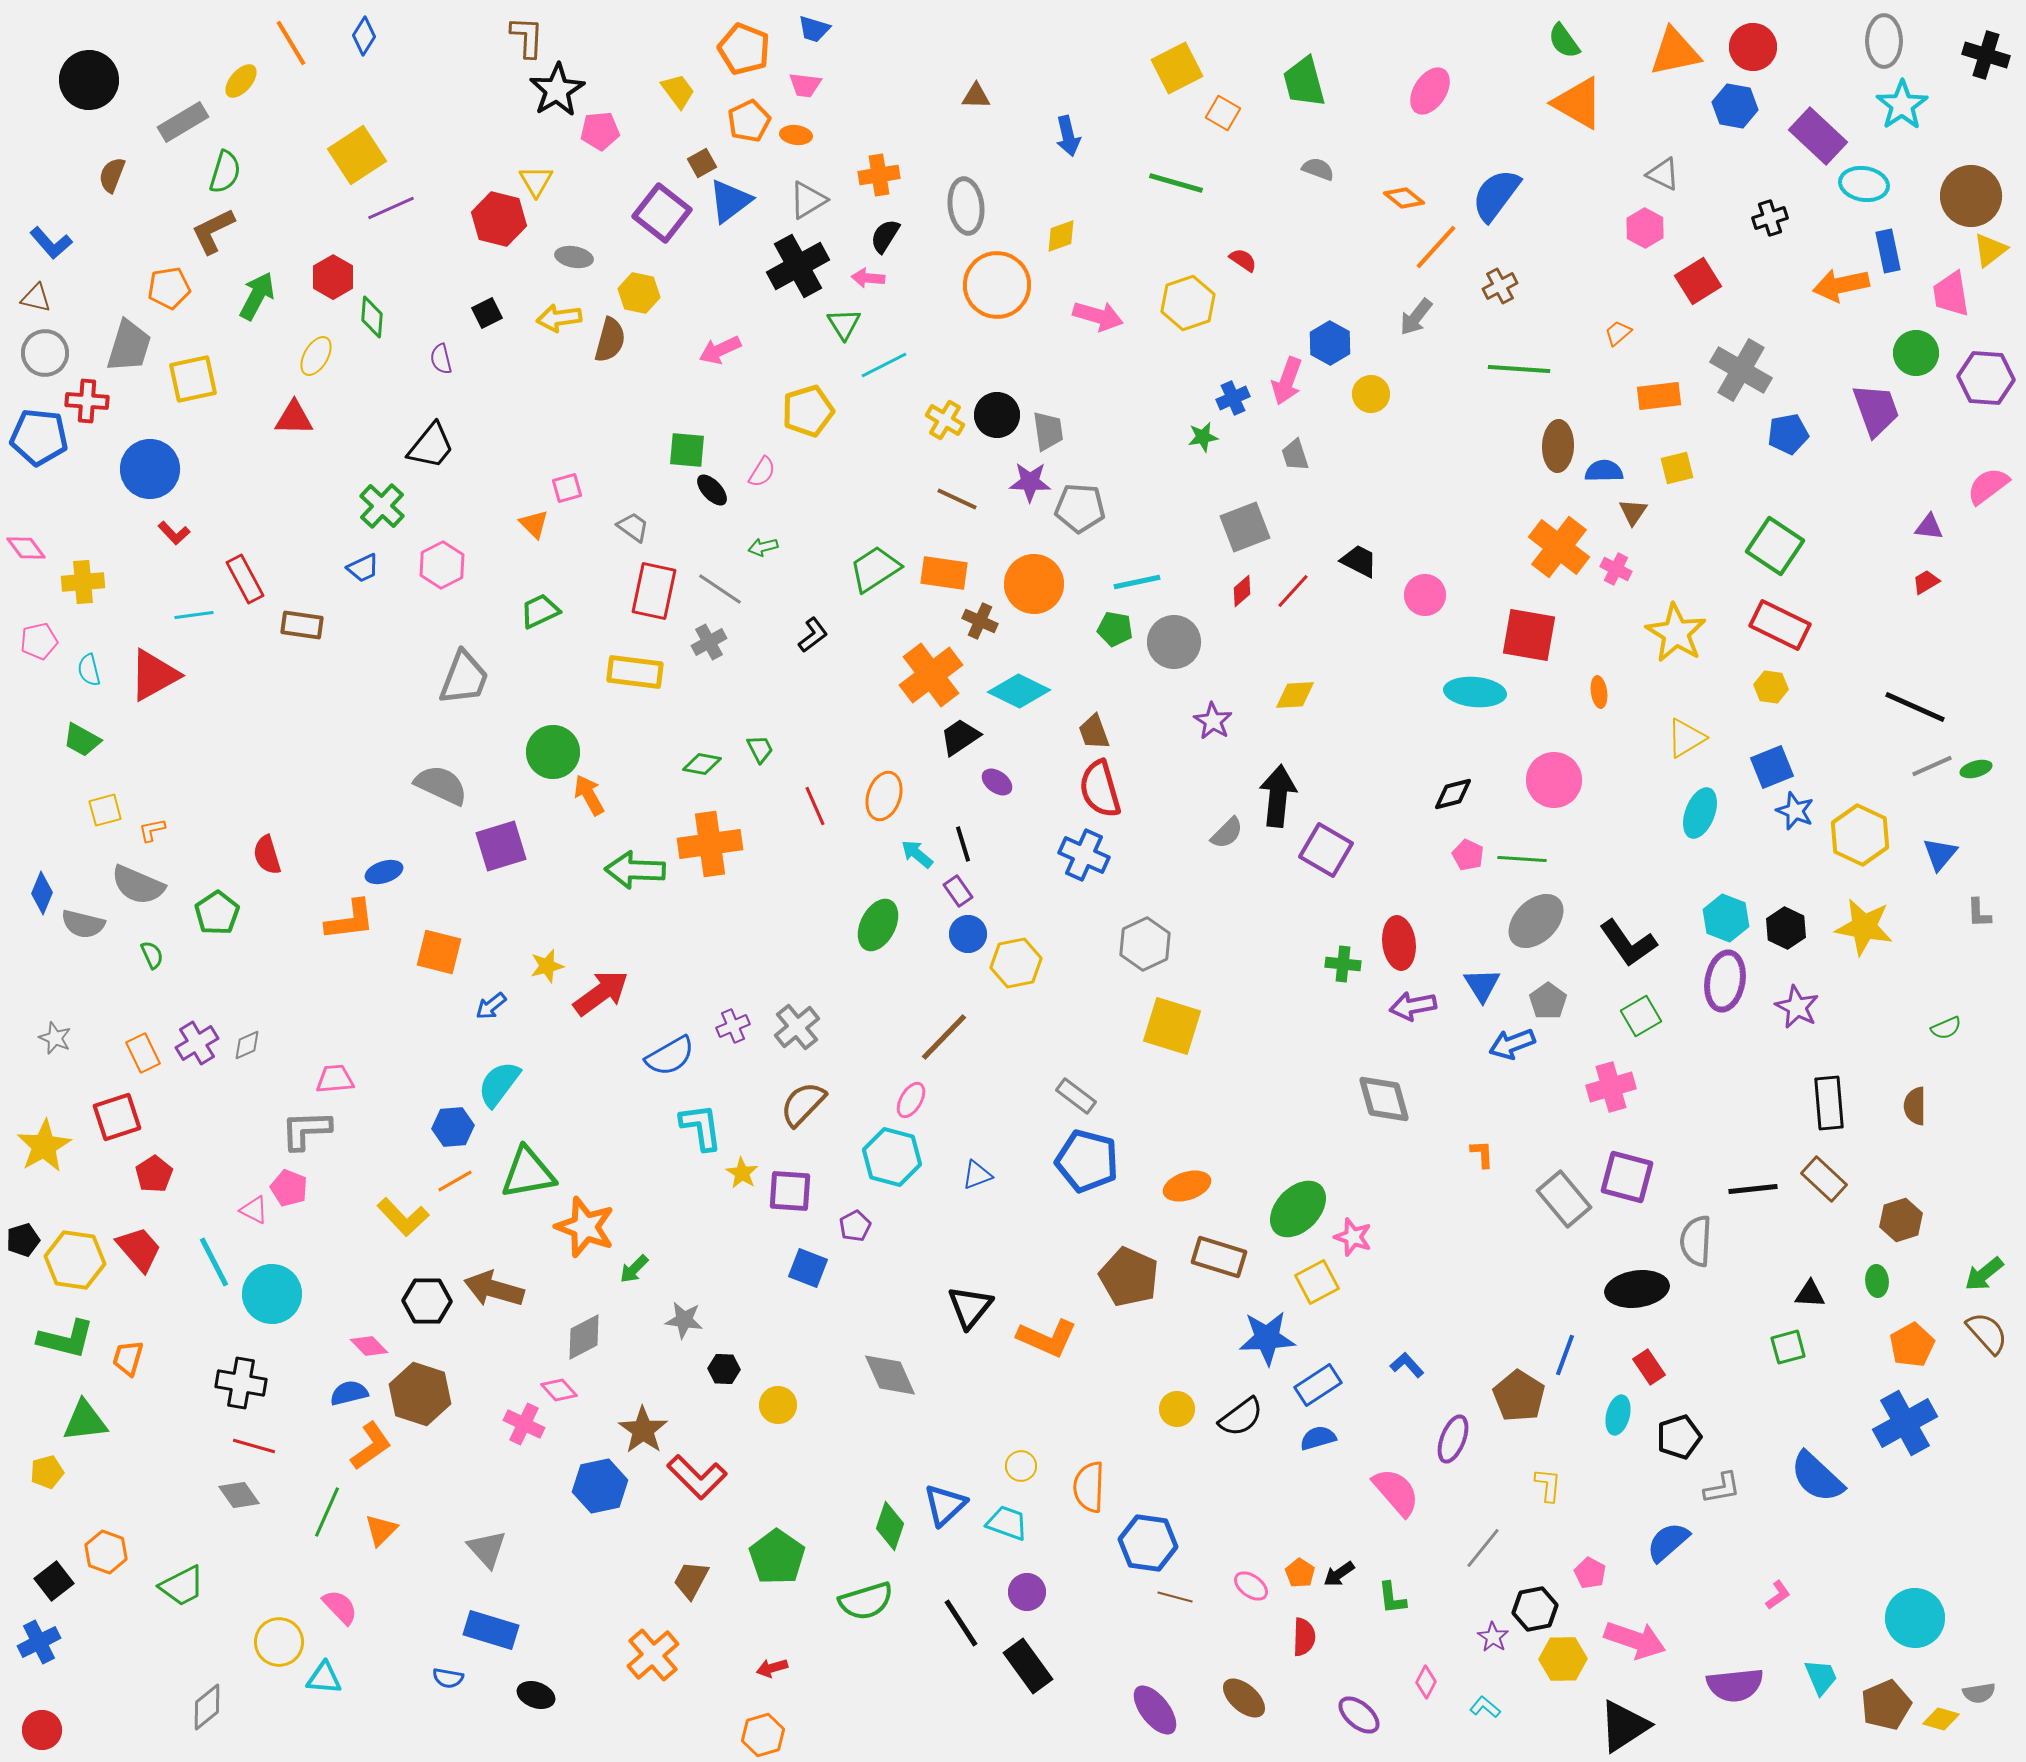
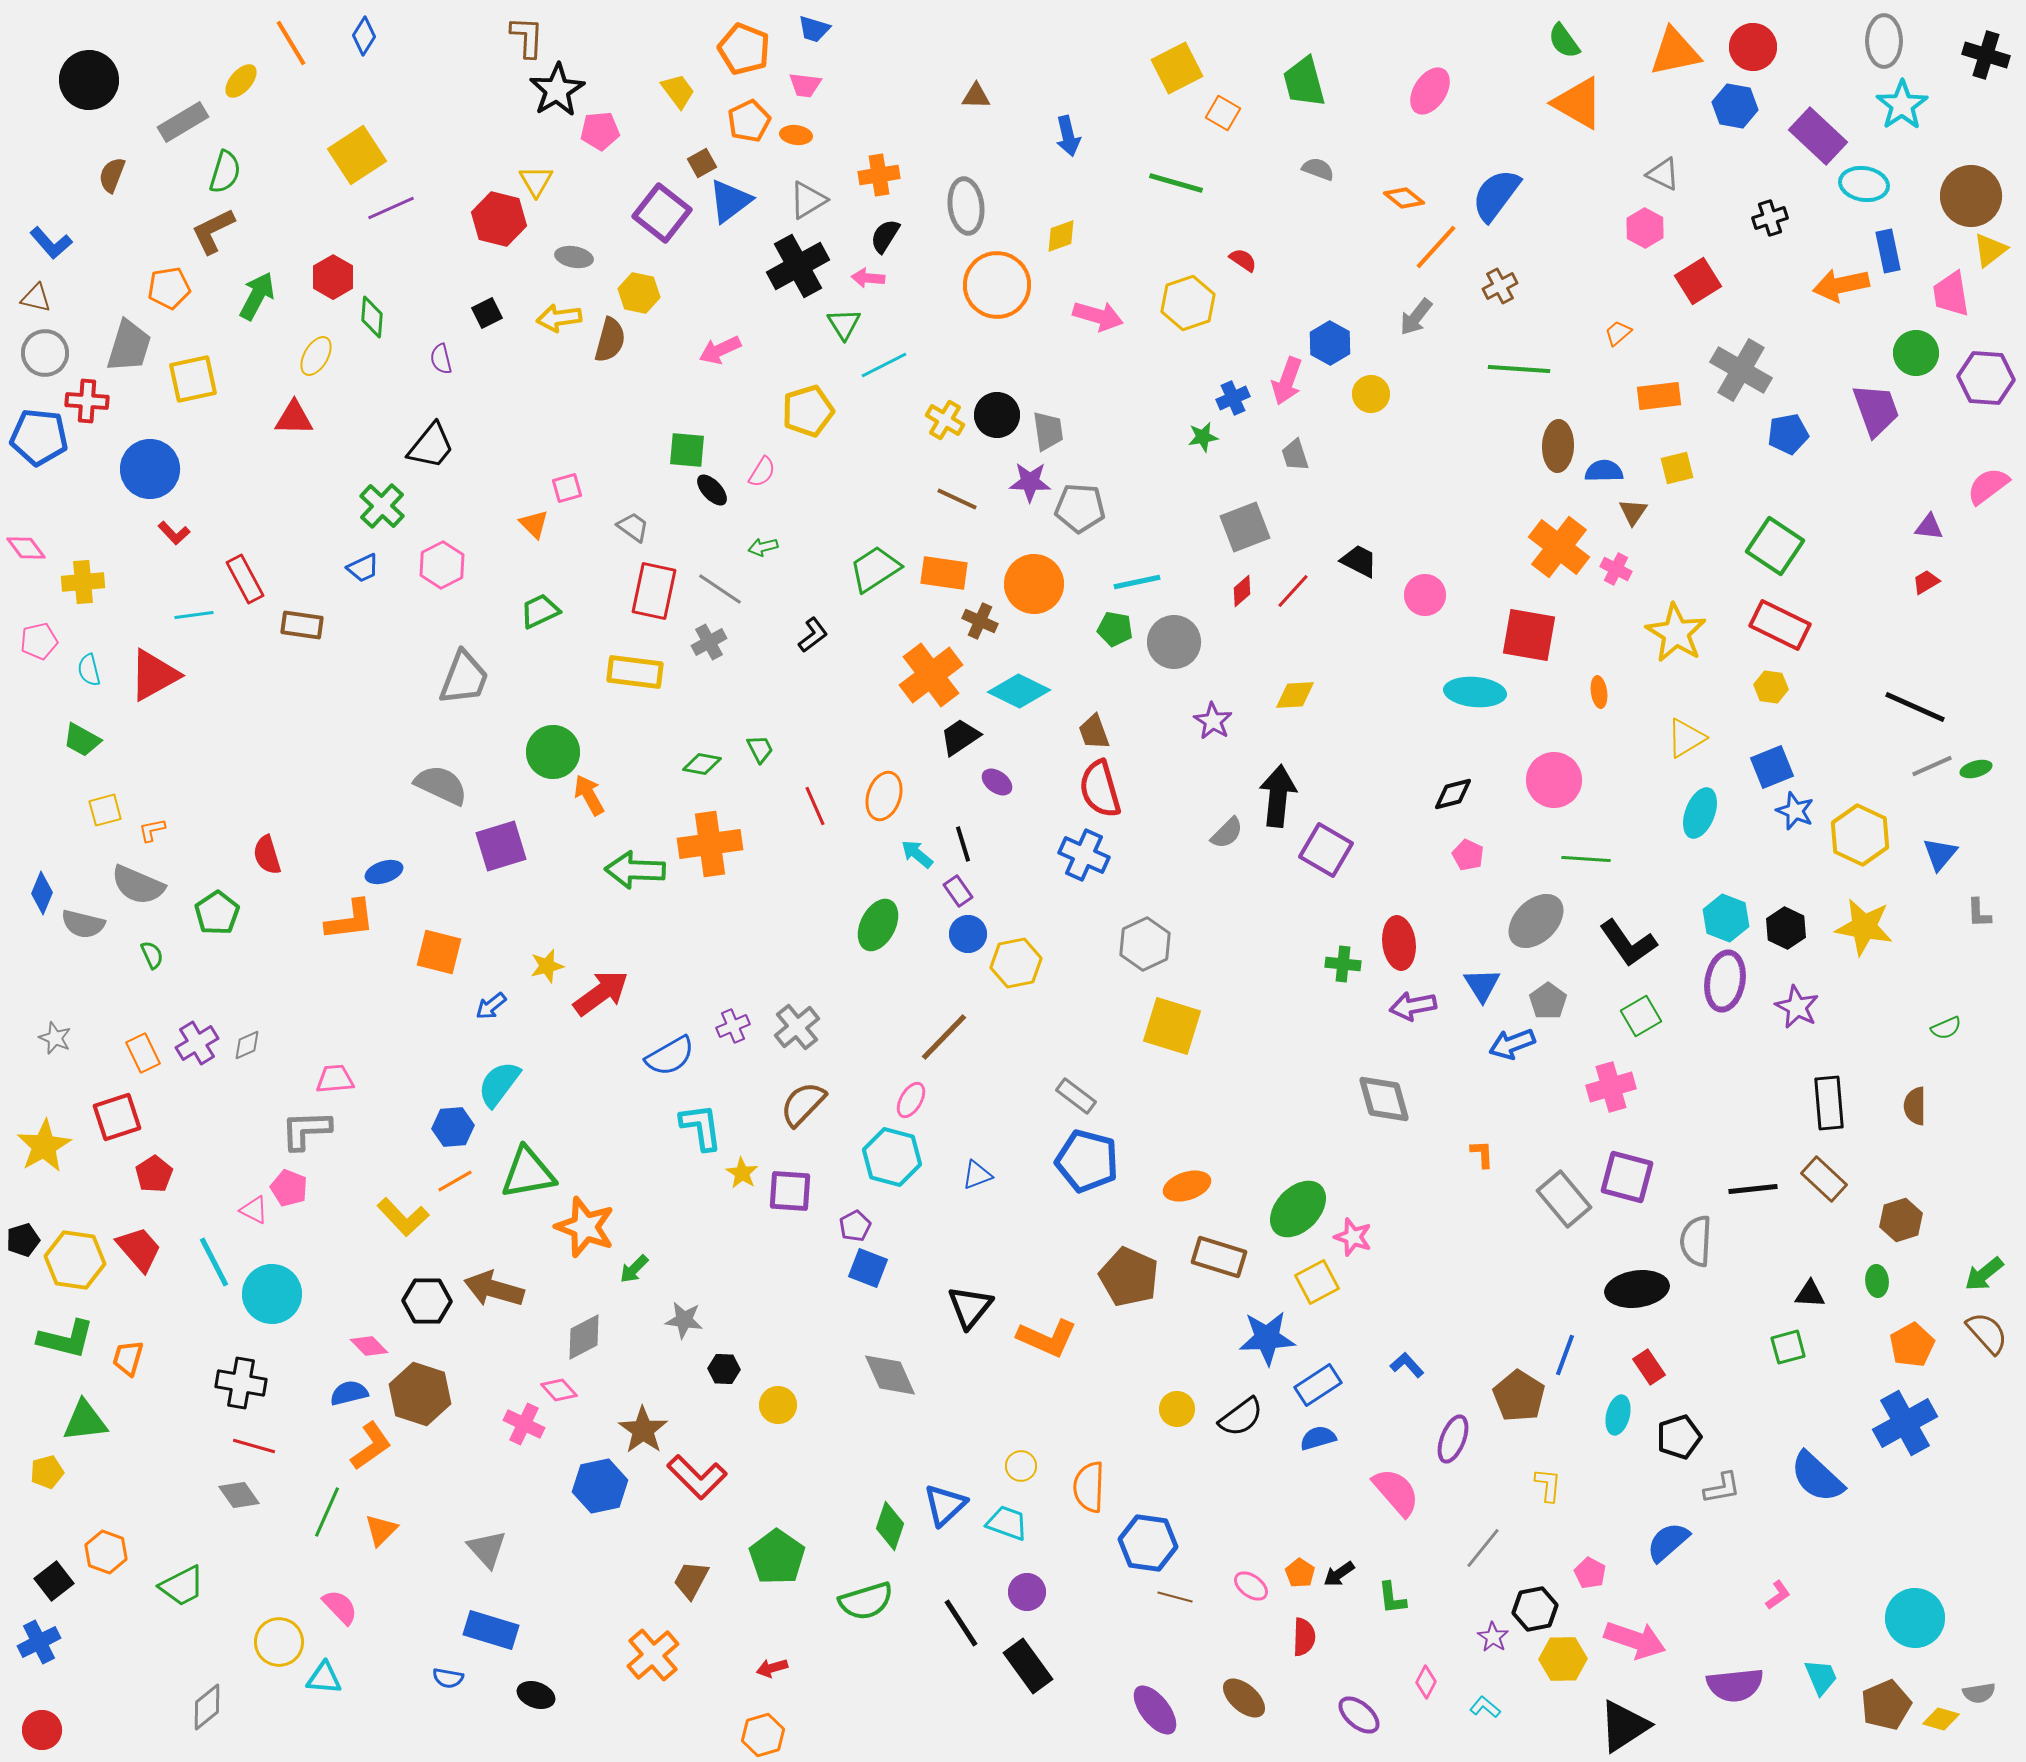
green line at (1522, 859): moved 64 px right
blue square at (808, 1268): moved 60 px right
